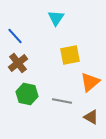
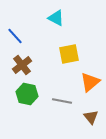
cyan triangle: rotated 36 degrees counterclockwise
yellow square: moved 1 px left, 1 px up
brown cross: moved 4 px right, 2 px down
brown triangle: rotated 21 degrees clockwise
